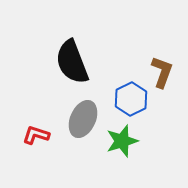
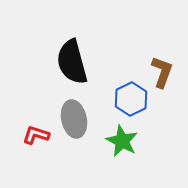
black semicircle: rotated 6 degrees clockwise
gray ellipse: moved 9 px left; rotated 36 degrees counterclockwise
green star: rotated 28 degrees counterclockwise
